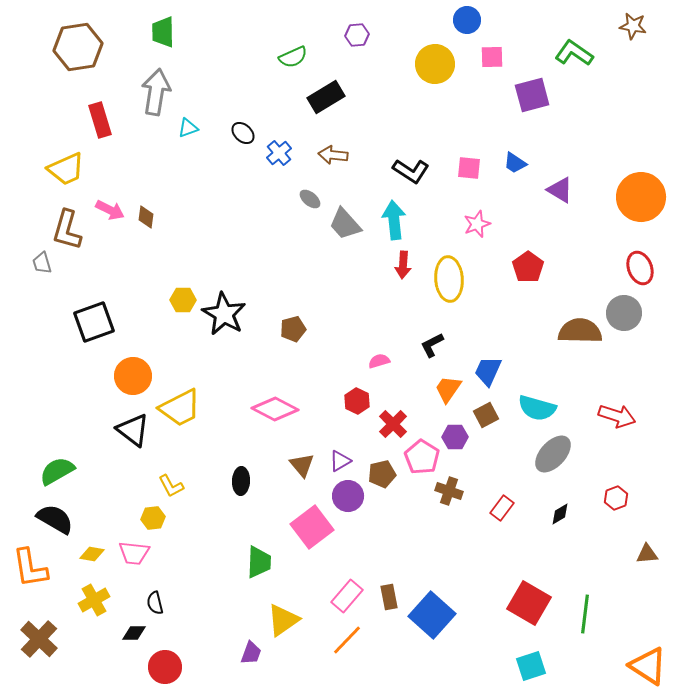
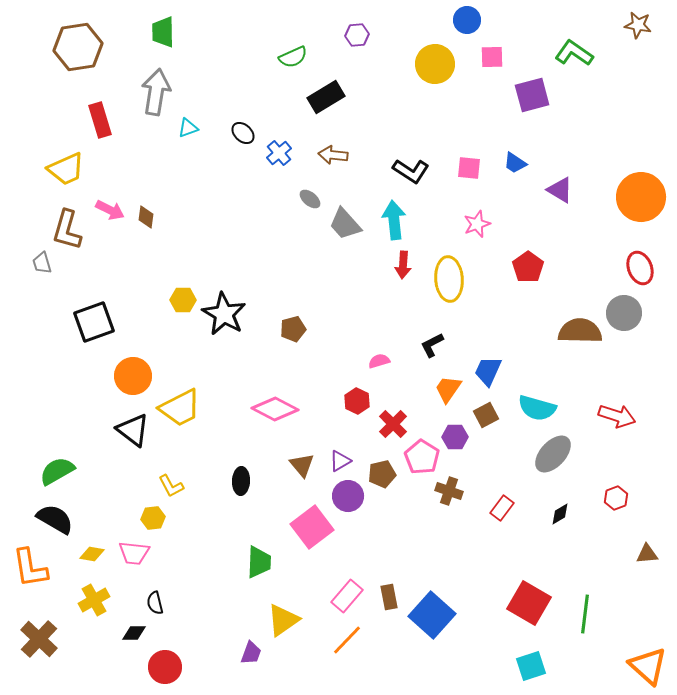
brown star at (633, 26): moved 5 px right, 1 px up
orange triangle at (648, 666): rotated 9 degrees clockwise
